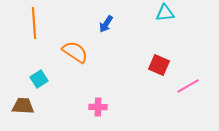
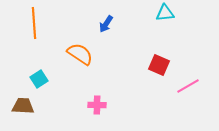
orange semicircle: moved 5 px right, 2 px down
pink cross: moved 1 px left, 2 px up
